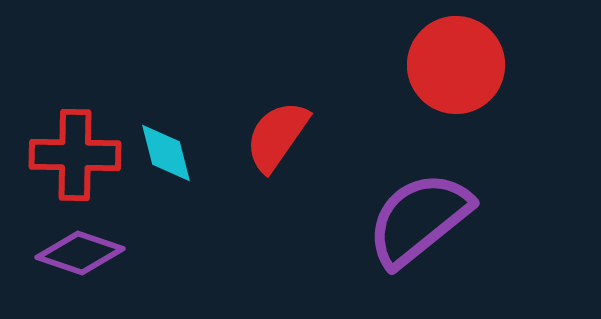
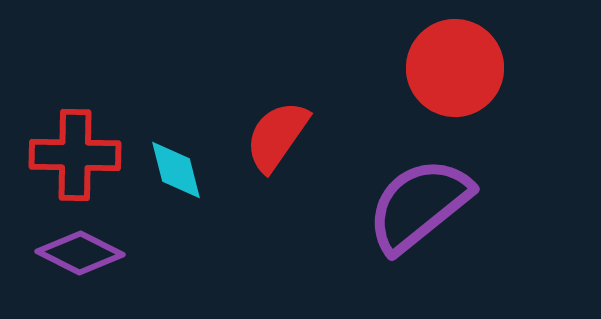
red circle: moved 1 px left, 3 px down
cyan diamond: moved 10 px right, 17 px down
purple semicircle: moved 14 px up
purple diamond: rotated 8 degrees clockwise
